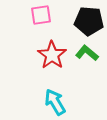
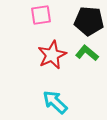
red star: rotated 12 degrees clockwise
cyan arrow: rotated 16 degrees counterclockwise
